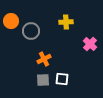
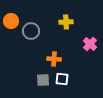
orange cross: moved 10 px right; rotated 32 degrees clockwise
